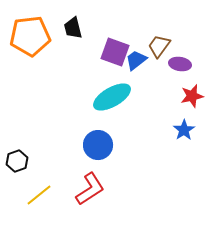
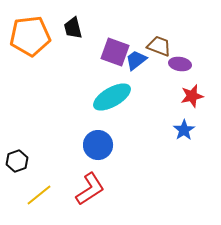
brown trapezoid: rotated 75 degrees clockwise
